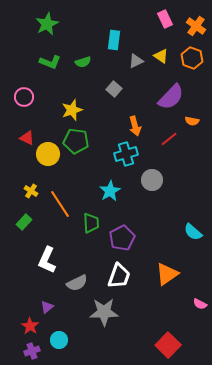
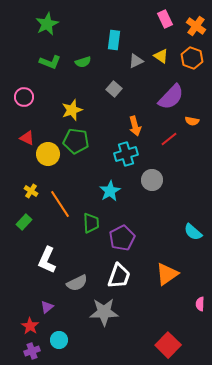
pink semicircle: rotated 64 degrees clockwise
